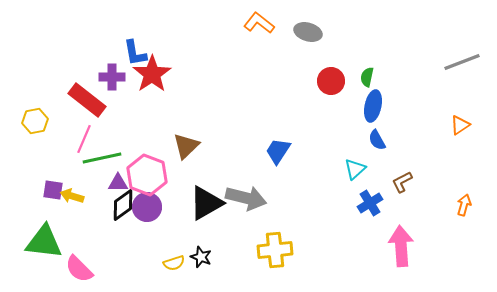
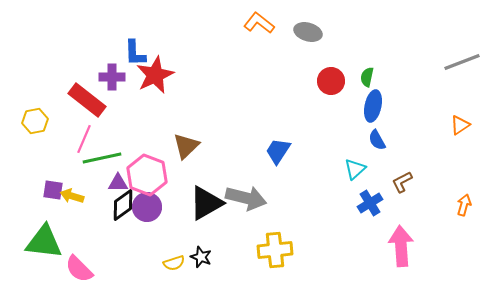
blue L-shape: rotated 8 degrees clockwise
red star: moved 3 px right, 1 px down; rotated 9 degrees clockwise
